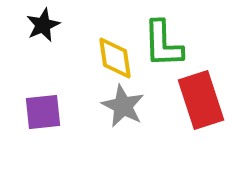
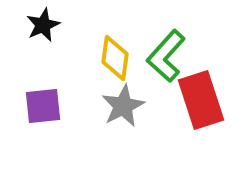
green L-shape: moved 3 px right, 12 px down; rotated 44 degrees clockwise
yellow diamond: rotated 15 degrees clockwise
gray star: rotated 18 degrees clockwise
purple square: moved 6 px up
